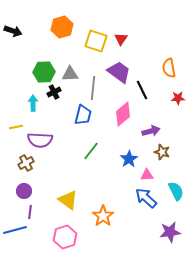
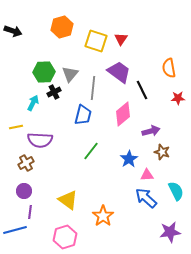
gray triangle: rotated 48 degrees counterclockwise
cyan arrow: rotated 28 degrees clockwise
